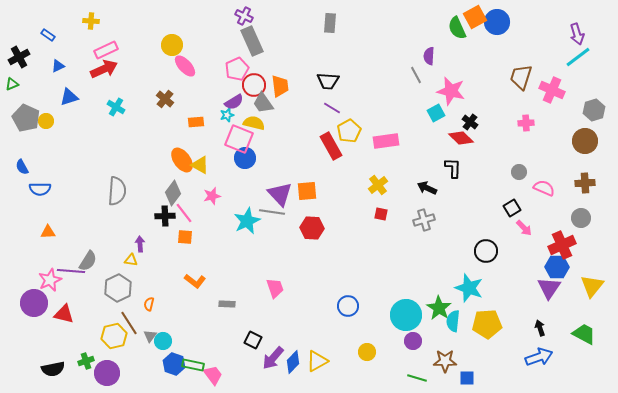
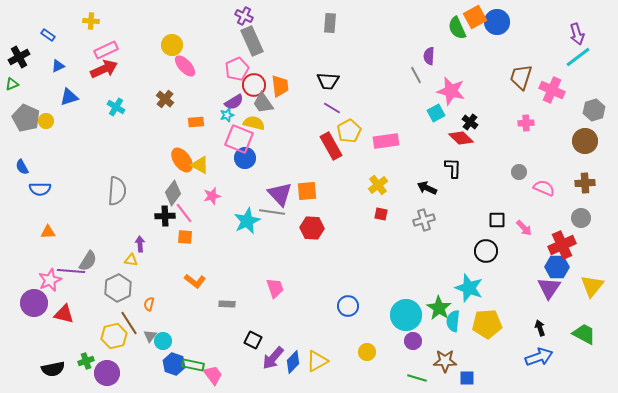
black square at (512, 208): moved 15 px left, 12 px down; rotated 30 degrees clockwise
